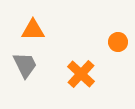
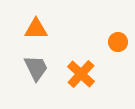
orange triangle: moved 3 px right, 1 px up
gray trapezoid: moved 11 px right, 3 px down
